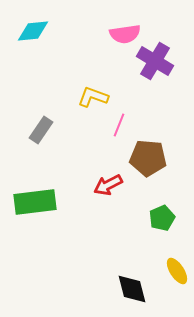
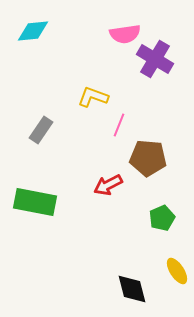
purple cross: moved 2 px up
green rectangle: rotated 18 degrees clockwise
